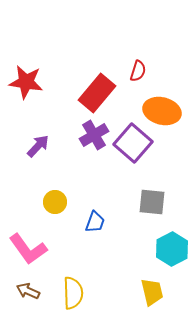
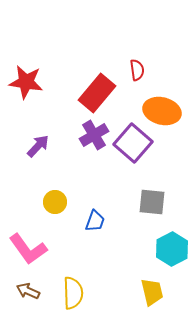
red semicircle: moved 1 px left, 1 px up; rotated 25 degrees counterclockwise
blue trapezoid: moved 1 px up
